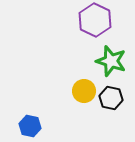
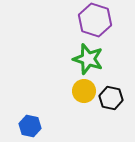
purple hexagon: rotated 8 degrees counterclockwise
green star: moved 23 px left, 2 px up
